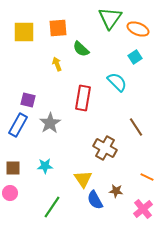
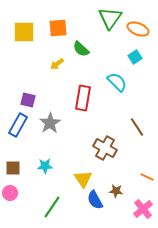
yellow arrow: rotated 104 degrees counterclockwise
brown line: moved 1 px right
